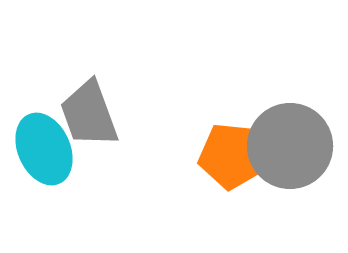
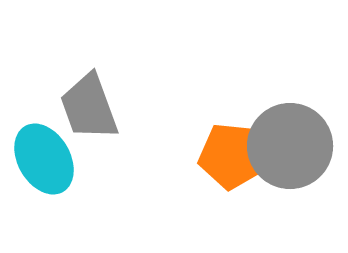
gray trapezoid: moved 7 px up
cyan ellipse: moved 10 px down; rotated 6 degrees counterclockwise
